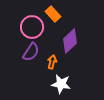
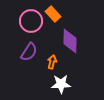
pink circle: moved 1 px left, 6 px up
purple diamond: rotated 45 degrees counterclockwise
purple semicircle: moved 2 px left
white star: rotated 12 degrees counterclockwise
